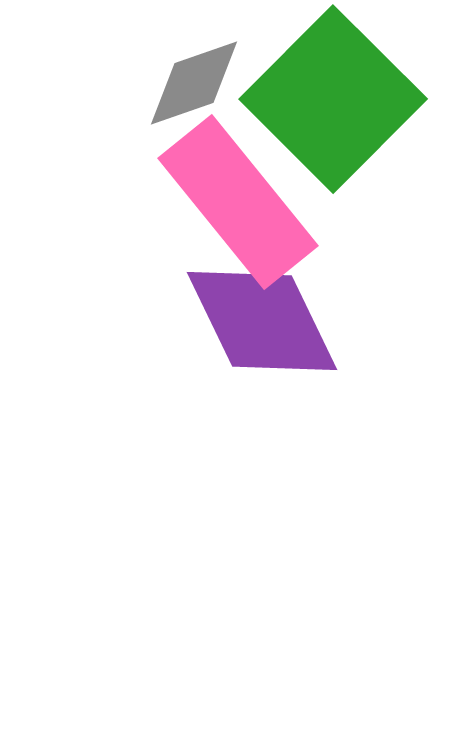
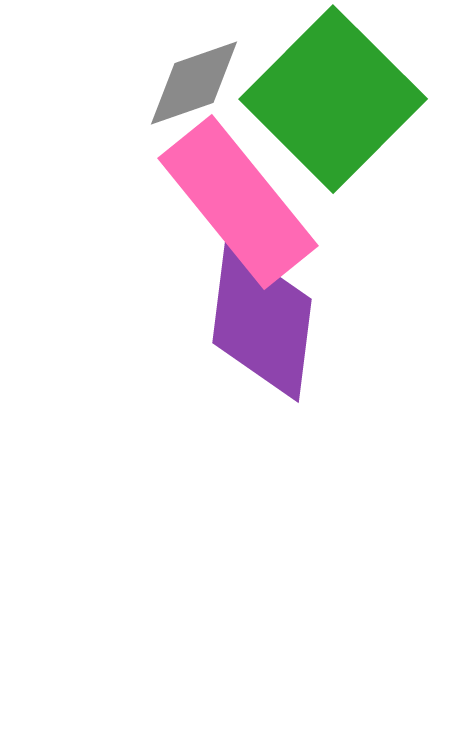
purple diamond: rotated 33 degrees clockwise
